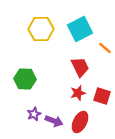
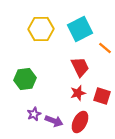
green hexagon: rotated 10 degrees counterclockwise
